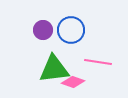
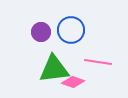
purple circle: moved 2 px left, 2 px down
